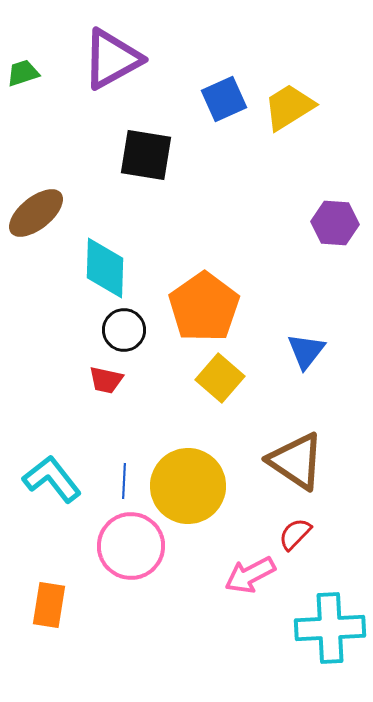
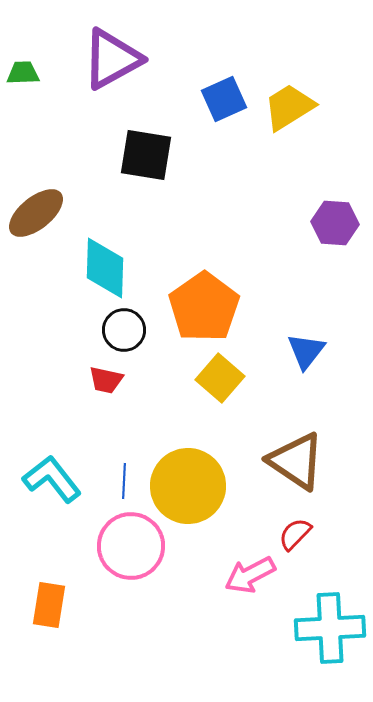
green trapezoid: rotated 16 degrees clockwise
